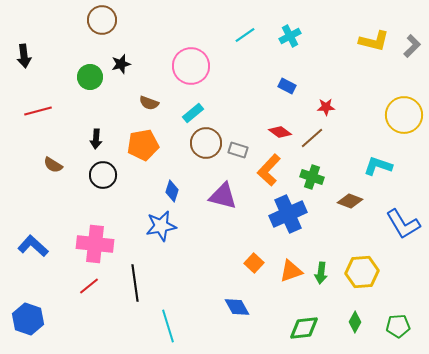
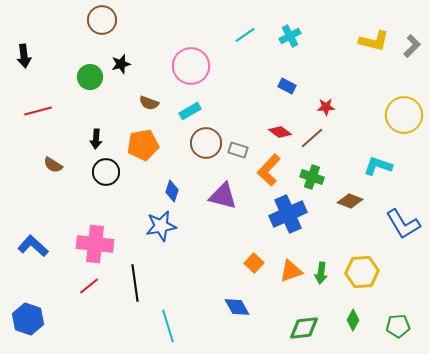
cyan rectangle at (193, 113): moved 3 px left, 2 px up; rotated 10 degrees clockwise
black circle at (103, 175): moved 3 px right, 3 px up
green diamond at (355, 322): moved 2 px left, 2 px up
